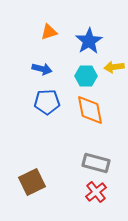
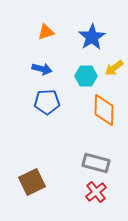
orange triangle: moved 3 px left
blue star: moved 3 px right, 4 px up
yellow arrow: moved 1 px down; rotated 30 degrees counterclockwise
orange diamond: moved 14 px right; rotated 12 degrees clockwise
